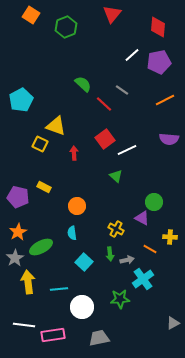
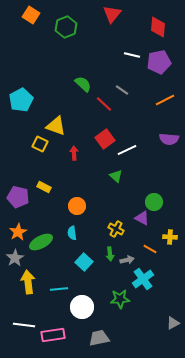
white line at (132, 55): rotated 56 degrees clockwise
green ellipse at (41, 247): moved 5 px up
